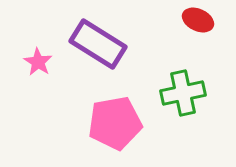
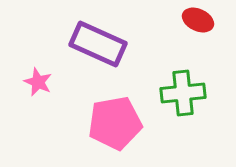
purple rectangle: rotated 8 degrees counterclockwise
pink star: moved 20 px down; rotated 8 degrees counterclockwise
green cross: rotated 6 degrees clockwise
